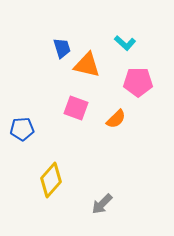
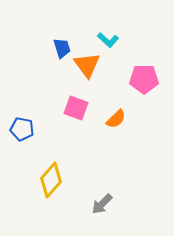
cyan L-shape: moved 17 px left, 3 px up
orange triangle: rotated 40 degrees clockwise
pink pentagon: moved 6 px right, 3 px up
blue pentagon: rotated 15 degrees clockwise
